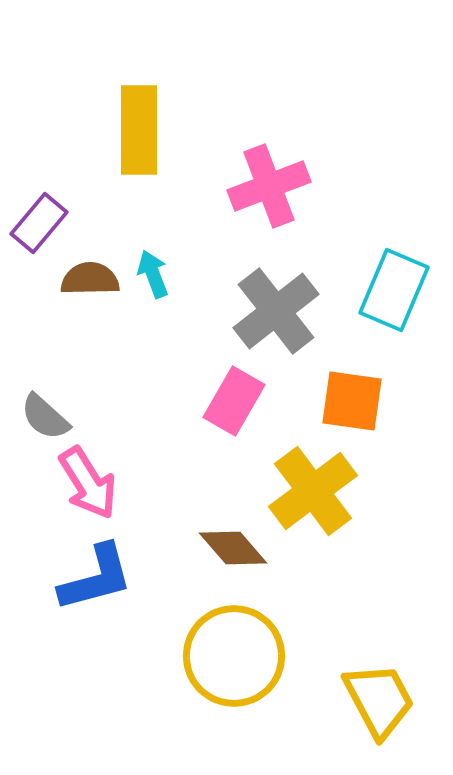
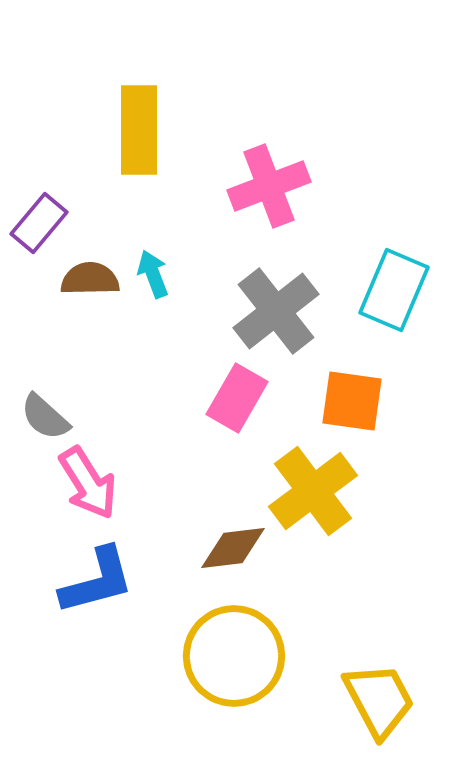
pink rectangle: moved 3 px right, 3 px up
brown diamond: rotated 56 degrees counterclockwise
blue L-shape: moved 1 px right, 3 px down
